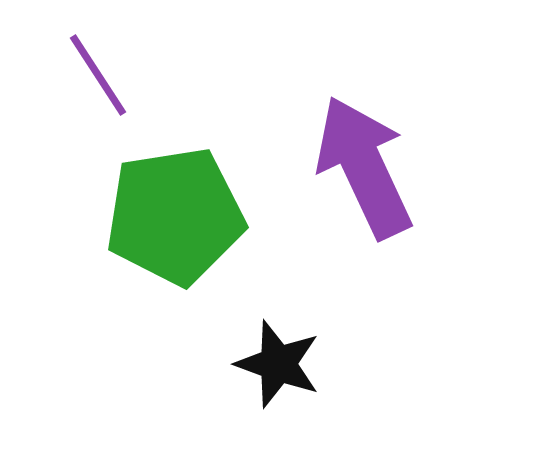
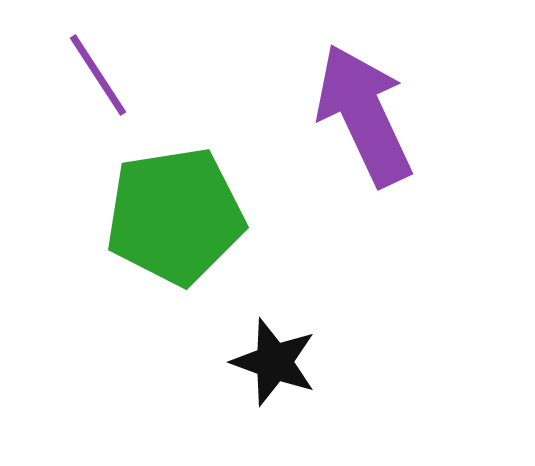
purple arrow: moved 52 px up
black star: moved 4 px left, 2 px up
